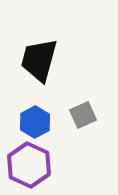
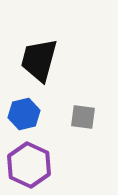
gray square: moved 2 px down; rotated 32 degrees clockwise
blue hexagon: moved 11 px left, 8 px up; rotated 16 degrees clockwise
